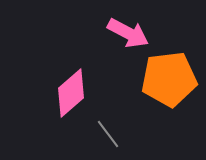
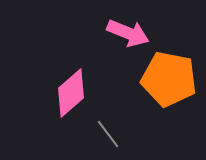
pink arrow: rotated 6 degrees counterclockwise
orange pentagon: rotated 18 degrees clockwise
